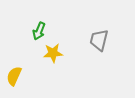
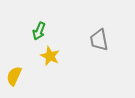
gray trapezoid: rotated 25 degrees counterclockwise
yellow star: moved 3 px left, 3 px down; rotated 30 degrees clockwise
